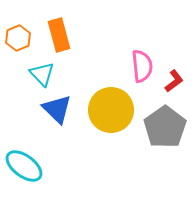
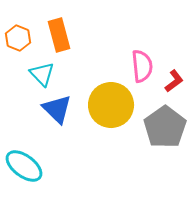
orange hexagon: rotated 15 degrees counterclockwise
yellow circle: moved 5 px up
